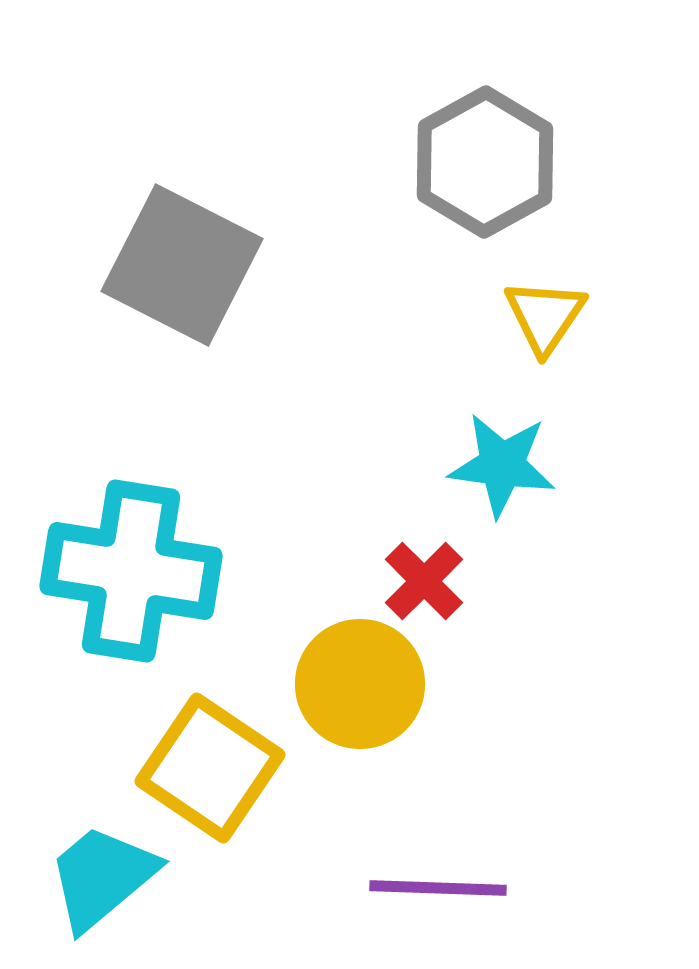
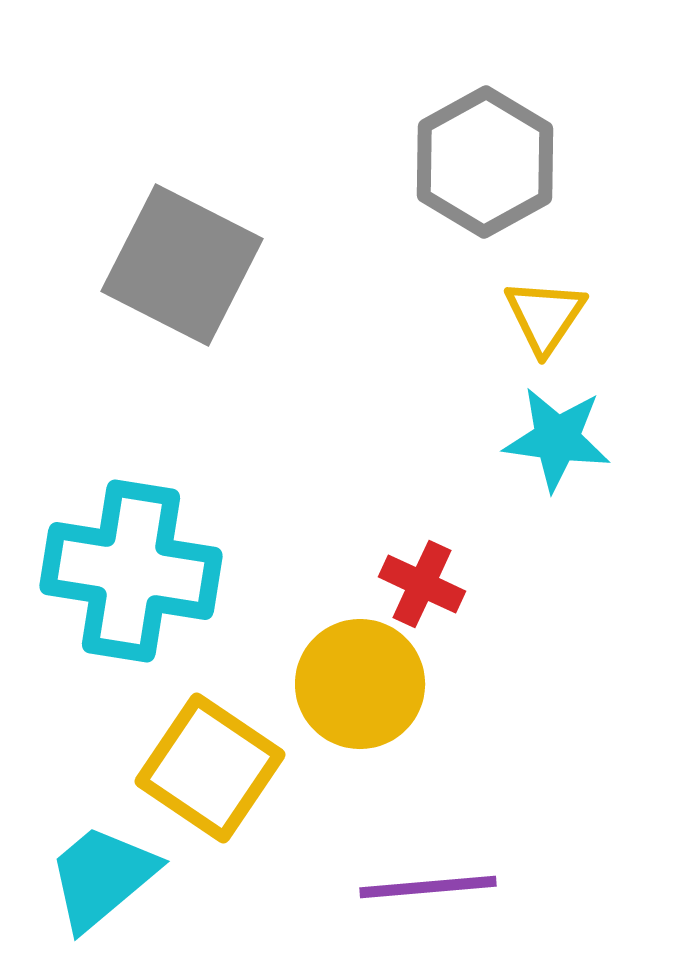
cyan star: moved 55 px right, 26 px up
red cross: moved 2 px left, 3 px down; rotated 20 degrees counterclockwise
purple line: moved 10 px left, 1 px up; rotated 7 degrees counterclockwise
